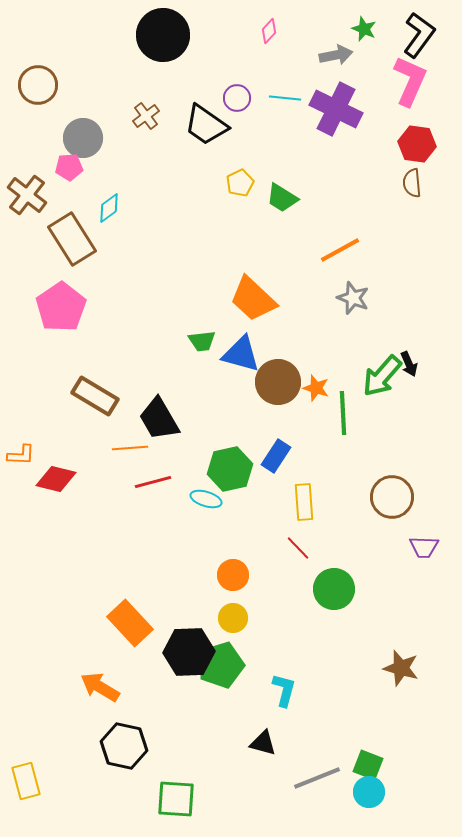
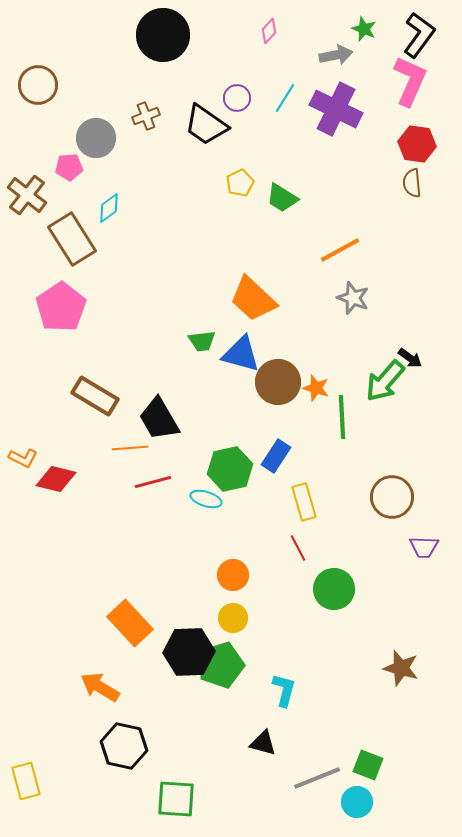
cyan line at (285, 98): rotated 64 degrees counterclockwise
brown cross at (146, 116): rotated 16 degrees clockwise
gray circle at (83, 138): moved 13 px right
black arrow at (409, 364): moved 1 px right, 6 px up; rotated 30 degrees counterclockwise
green arrow at (382, 376): moved 3 px right, 5 px down
green line at (343, 413): moved 1 px left, 4 px down
orange L-shape at (21, 455): moved 2 px right, 3 px down; rotated 24 degrees clockwise
yellow rectangle at (304, 502): rotated 12 degrees counterclockwise
red line at (298, 548): rotated 16 degrees clockwise
cyan circle at (369, 792): moved 12 px left, 10 px down
